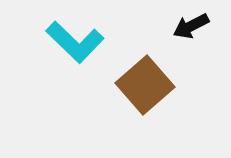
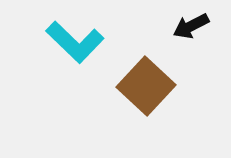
brown square: moved 1 px right, 1 px down; rotated 6 degrees counterclockwise
